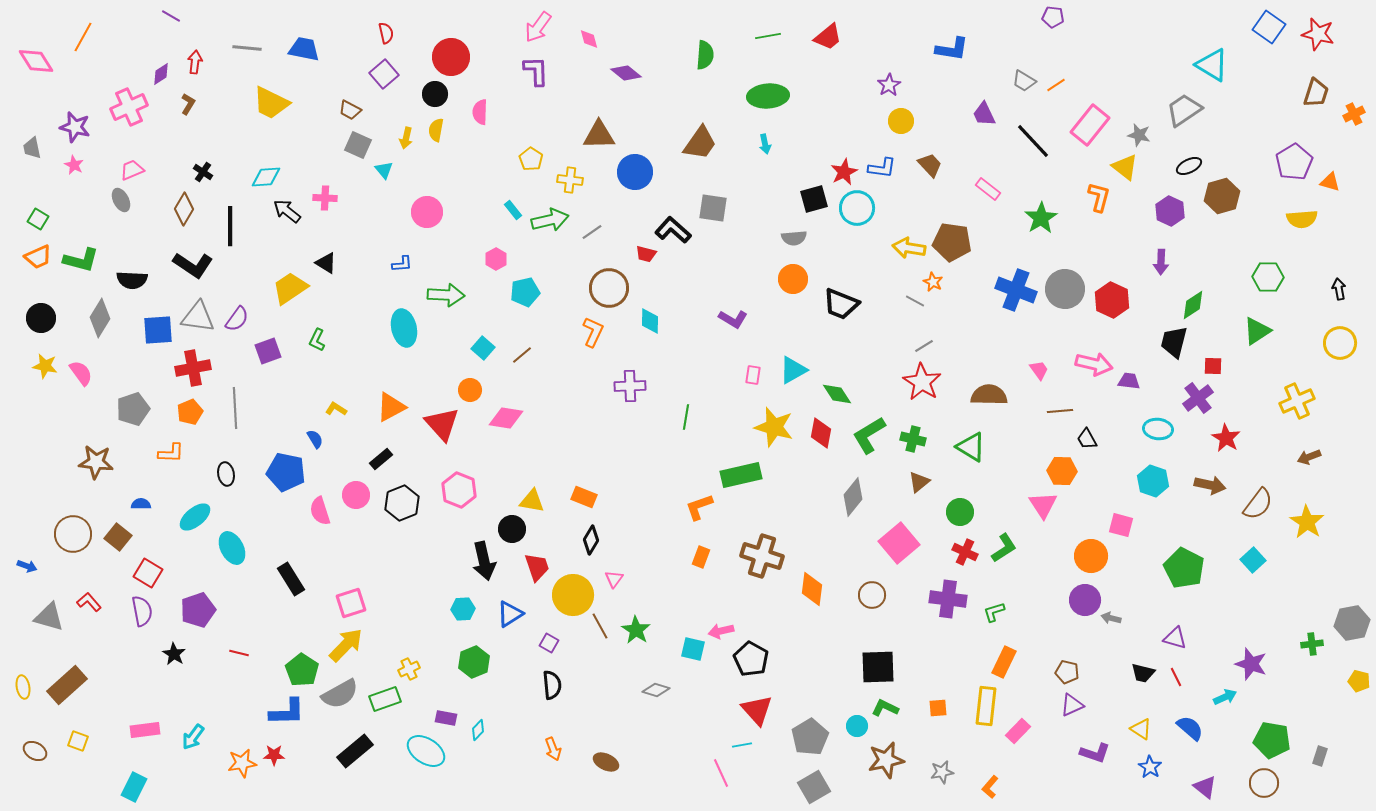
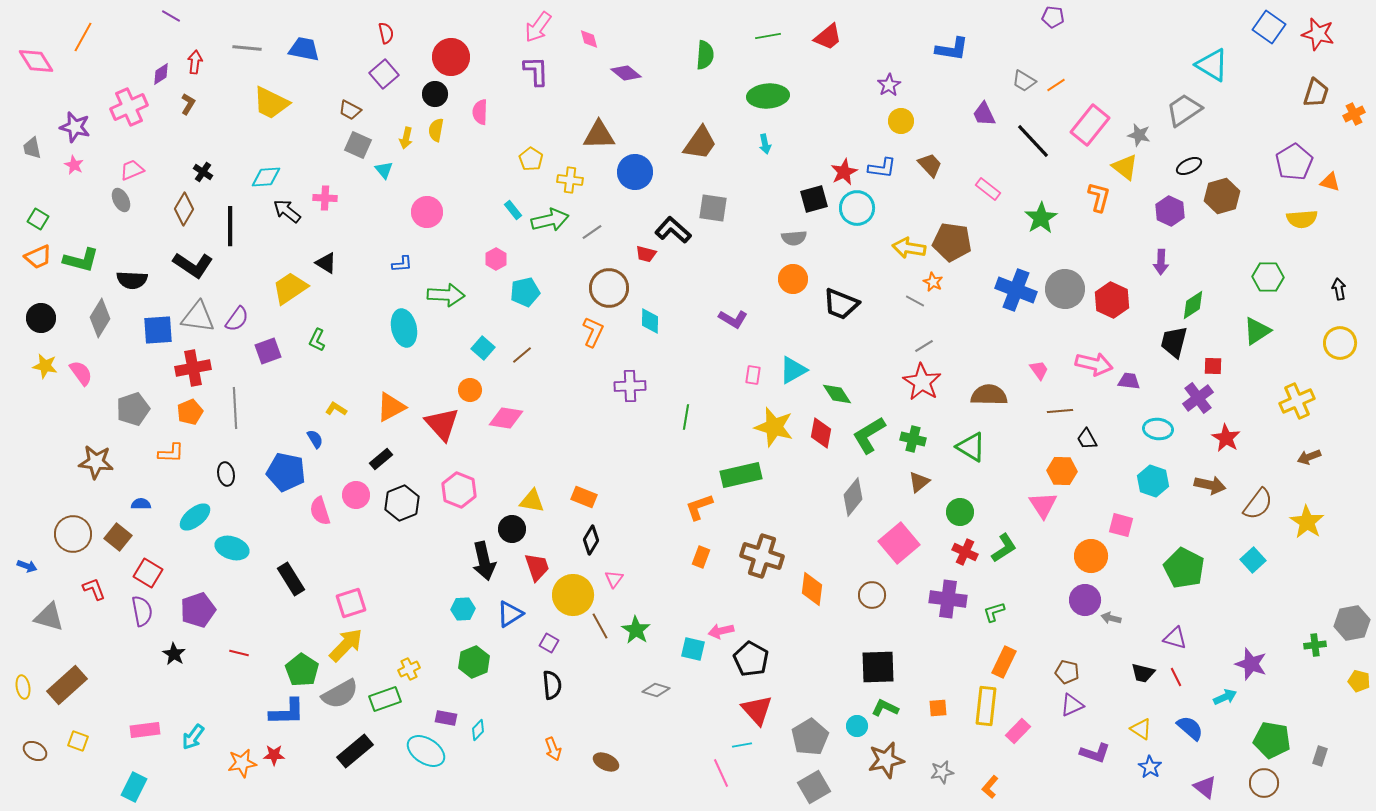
cyan ellipse at (232, 548): rotated 44 degrees counterclockwise
red L-shape at (89, 602): moved 5 px right, 13 px up; rotated 20 degrees clockwise
green cross at (1312, 644): moved 3 px right, 1 px down
